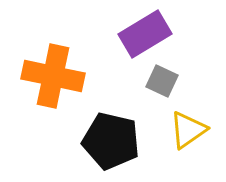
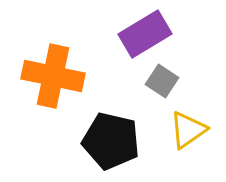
gray square: rotated 8 degrees clockwise
